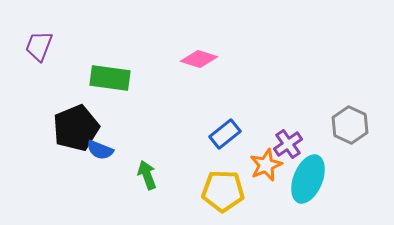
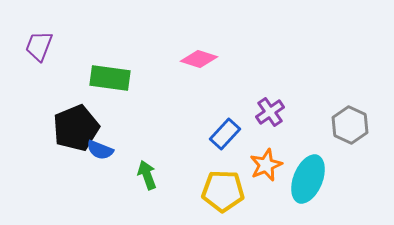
blue rectangle: rotated 8 degrees counterclockwise
purple cross: moved 18 px left, 32 px up
